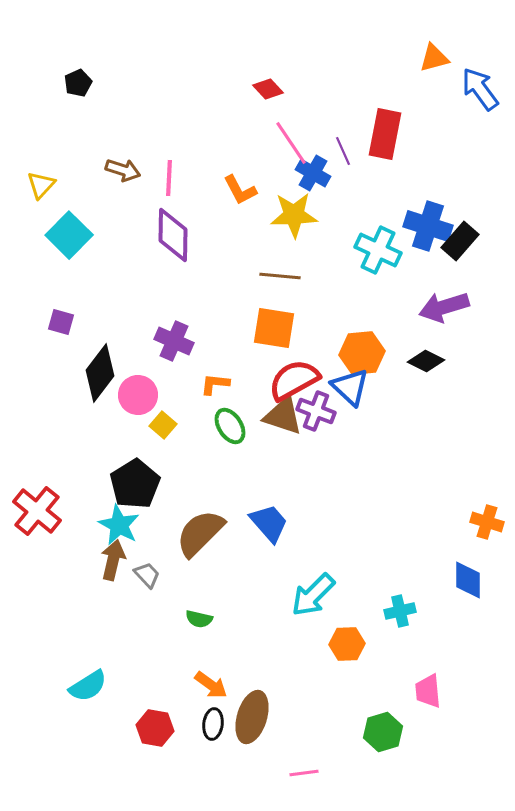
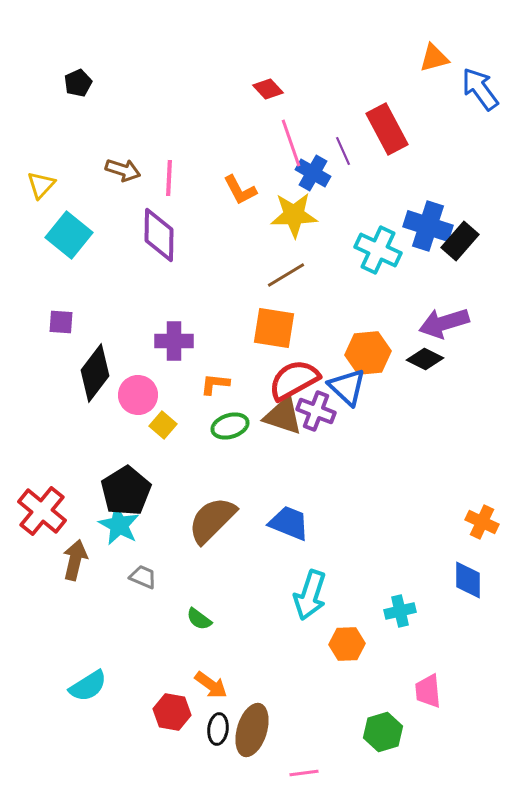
red rectangle at (385, 134): moved 2 px right, 5 px up; rotated 39 degrees counterclockwise
pink line at (291, 143): rotated 15 degrees clockwise
cyan square at (69, 235): rotated 6 degrees counterclockwise
purple diamond at (173, 235): moved 14 px left
brown line at (280, 276): moved 6 px right, 1 px up; rotated 36 degrees counterclockwise
purple arrow at (444, 307): moved 16 px down
purple square at (61, 322): rotated 12 degrees counterclockwise
purple cross at (174, 341): rotated 24 degrees counterclockwise
orange hexagon at (362, 353): moved 6 px right
black diamond at (426, 361): moved 1 px left, 2 px up
black diamond at (100, 373): moved 5 px left
blue triangle at (350, 387): moved 3 px left
green ellipse at (230, 426): rotated 75 degrees counterclockwise
black pentagon at (135, 484): moved 9 px left, 7 px down
red cross at (37, 511): moved 5 px right
orange cross at (487, 522): moved 5 px left; rotated 8 degrees clockwise
blue trapezoid at (269, 523): moved 20 px right; rotated 27 degrees counterclockwise
brown semicircle at (200, 533): moved 12 px right, 13 px up
brown arrow at (113, 560): moved 38 px left
gray trapezoid at (147, 575): moved 4 px left, 2 px down; rotated 24 degrees counterclockwise
cyan arrow at (313, 595): moved 3 px left; rotated 27 degrees counterclockwise
green semicircle at (199, 619): rotated 24 degrees clockwise
brown ellipse at (252, 717): moved 13 px down
black ellipse at (213, 724): moved 5 px right, 5 px down
red hexagon at (155, 728): moved 17 px right, 16 px up
